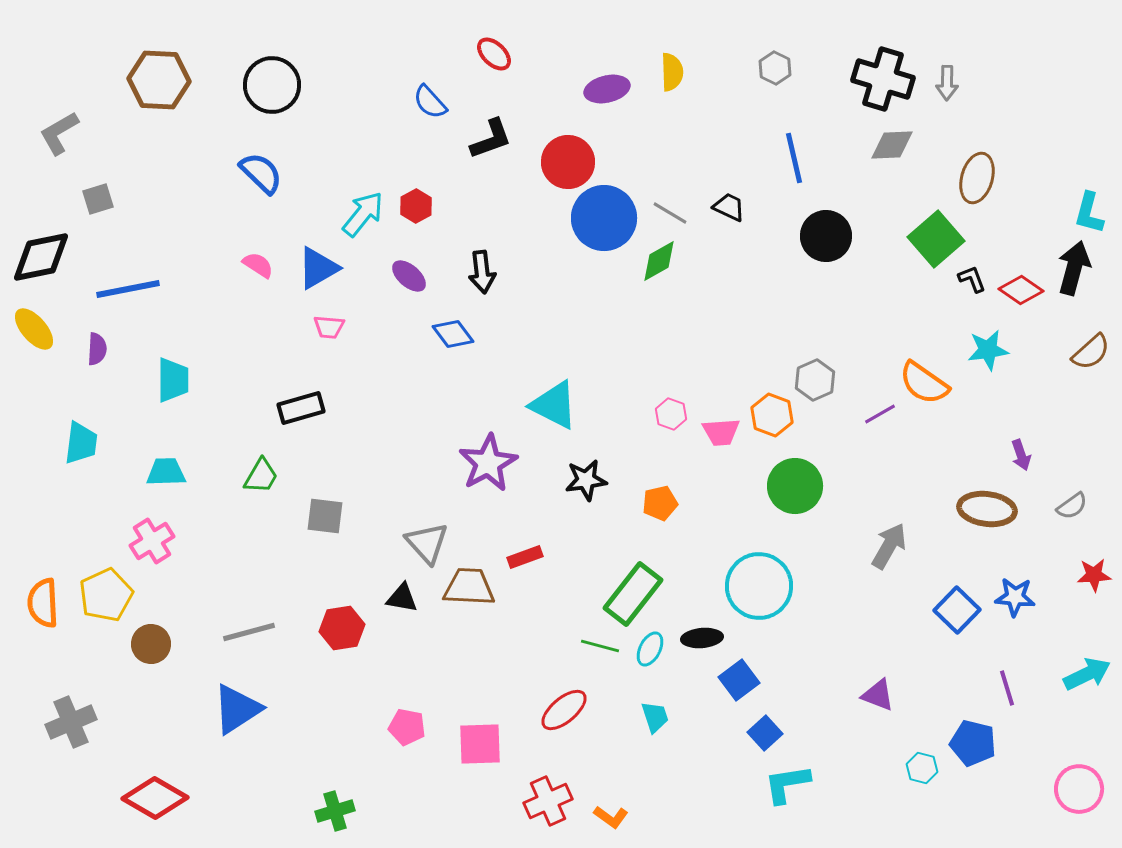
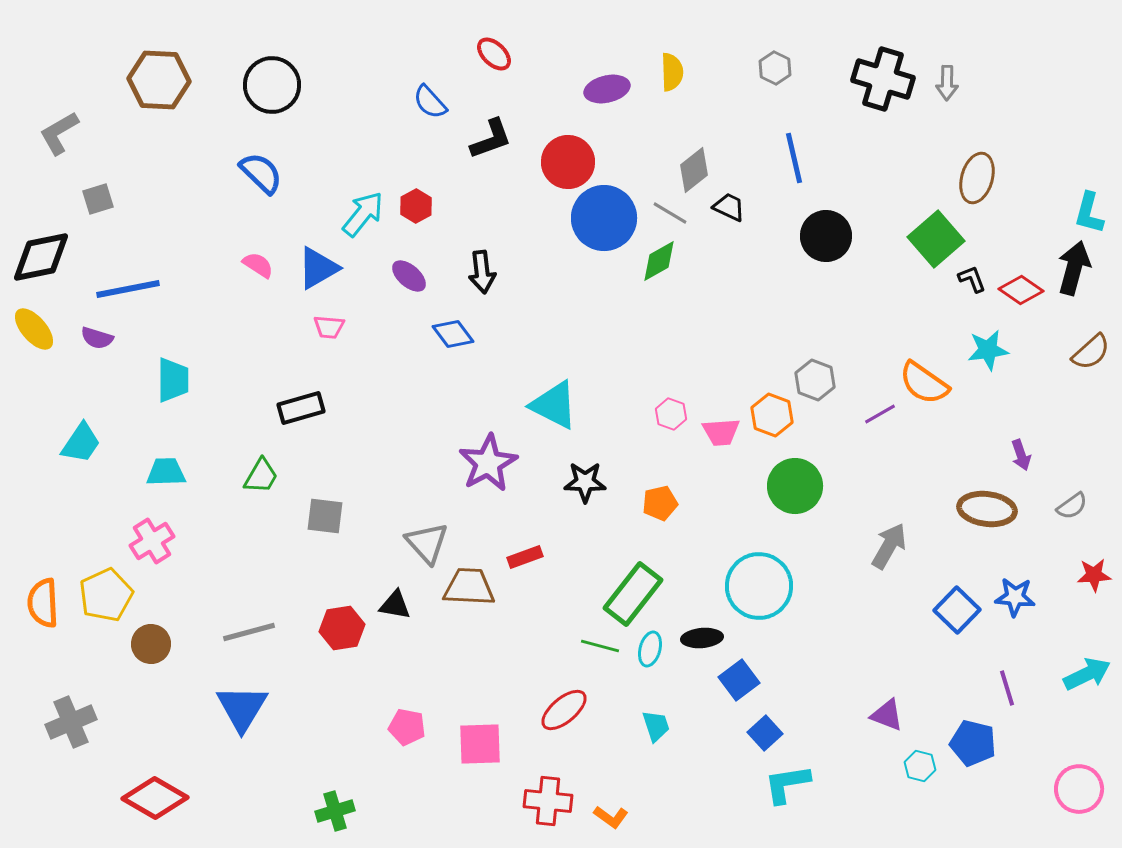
gray diamond at (892, 145): moved 198 px left, 25 px down; rotated 36 degrees counterclockwise
purple semicircle at (97, 349): moved 11 px up; rotated 104 degrees clockwise
gray hexagon at (815, 380): rotated 15 degrees counterclockwise
cyan trapezoid at (81, 443): rotated 27 degrees clockwise
black star at (586, 480): moved 1 px left, 2 px down; rotated 9 degrees clockwise
black triangle at (402, 598): moved 7 px left, 7 px down
cyan ellipse at (650, 649): rotated 12 degrees counterclockwise
purple triangle at (878, 695): moved 9 px right, 20 px down
blue triangle at (237, 709): moved 5 px right, 1 px up; rotated 26 degrees counterclockwise
cyan trapezoid at (655, 717): moved 1 px right, 9 px down
cyan hexagon at (922, 768): moved 2 px left, 2 px up
red cross at (548, 801): rotated 30 degrees clockwise
